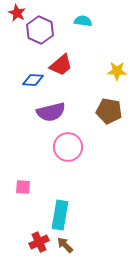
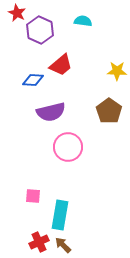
brown pentagon: rotated 25 degrees clockwise
pink square: moved 10 px right, 9 px down
brown arrow: moved 2 px left
